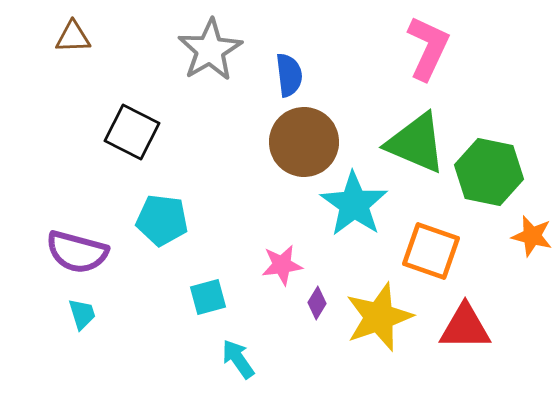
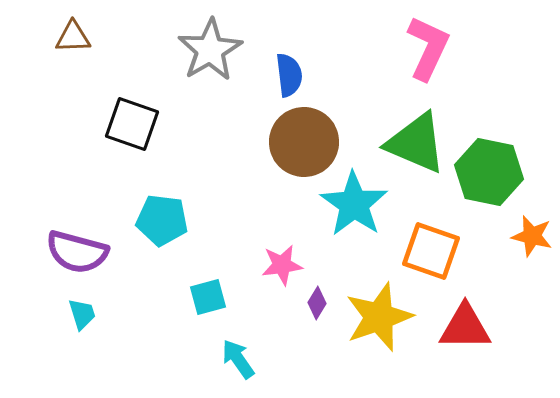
black square: moved 8 px up; rotated 8 degrees counterclockwise
